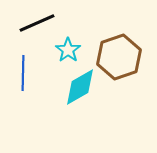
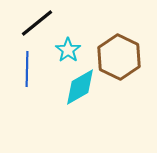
black line: rotated 15 degrees counterclockwise
brown hexagon: rotated 15 degrees counterclockwise
blue line: moved 4 px right, 4 px up
